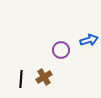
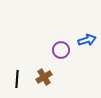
blue arrow: moved 2 px left
black line: moved 4 px left
